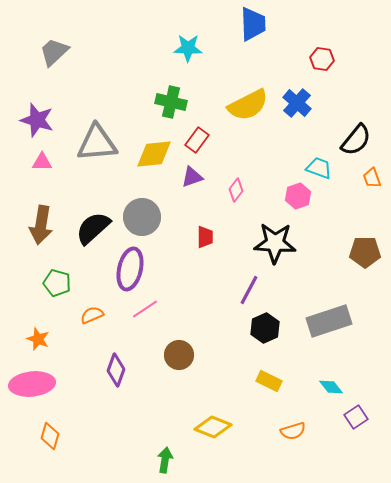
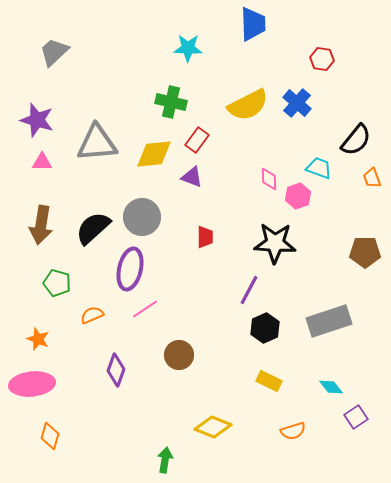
purple triangle at (192, 177): rotated 40 degrees clockwise
pink diamond at (236, 190): moved 33 px right, 11 px up; rotated 40 degrees counterclockwise
